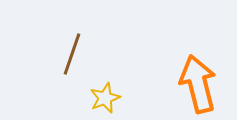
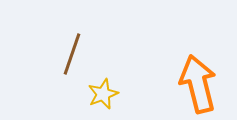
yellow star: moved 2 px left, 4 px up
